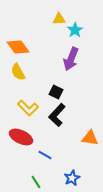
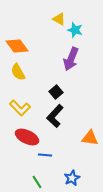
yellow triangle: rotated 32 degrees clockwise
cyan star: rotated 21 degrees counterclockwise
orange diamond: moved 1 px left, 1 px up
black square: rotated 24 degrees clockwise
yellow L-shape: moved 8 px left
black L-shape: moved 2 px left, 1 px down
red ellipse: moved 6 px right
blue line: rotated 24 degrees counterclockwise
green line: moved 1 px right
